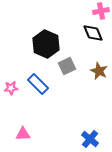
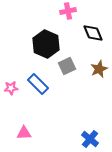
pink cross: moved 33 px left
brown star: moved 2 px up; rotated 24 degrees clockwise
pink triangle: moved 1 px right, 1 px up
